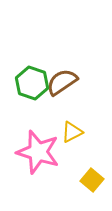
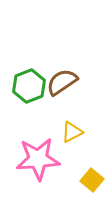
green hexagon: moved 3 px left, 3 px down; rotated 20 degrees clockwise
pink star: moved 7 px down; rotated 21 degrees counterclockwise
